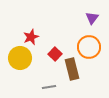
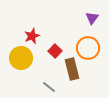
red star: moved 1 px right, 1 px up
orange circle: moved 1 px left, 1 px down
red square: moved 3 px up
yellow circle: moved 1 px right
gray line: rotated 48 degrees clockwise
